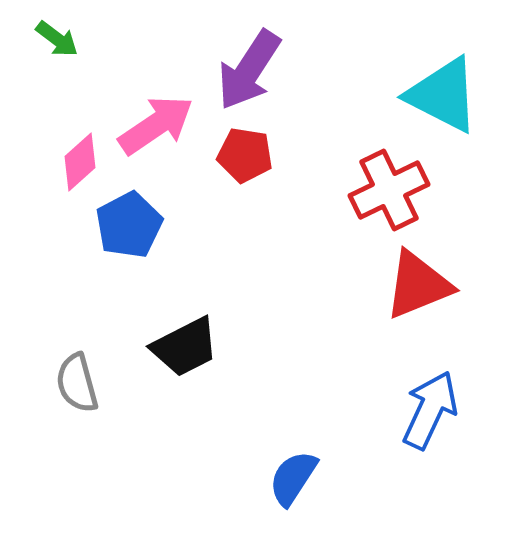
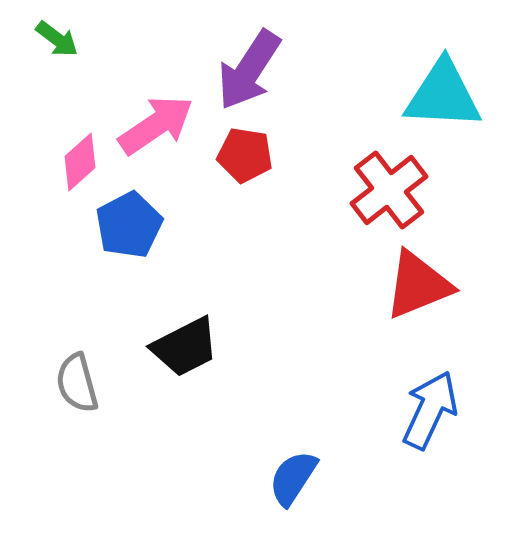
cyan triangle: rotated 24 degrees counterclockwise
red cross: rotated 12 degrees counterclockwise
